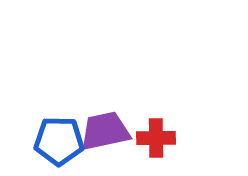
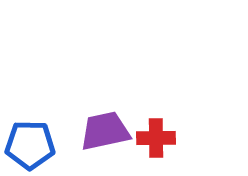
blue pentagon: moved 29 px left, 4 px down
